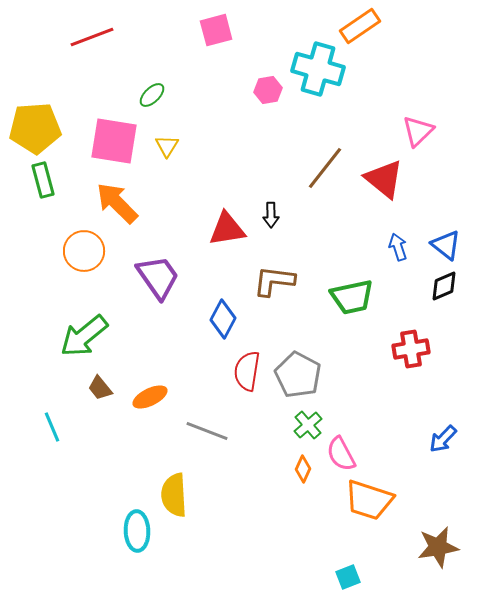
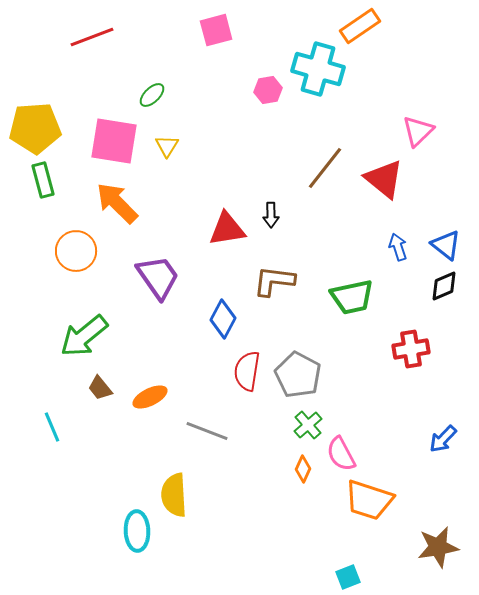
orange circle at (84, 251): moved 8 px left
